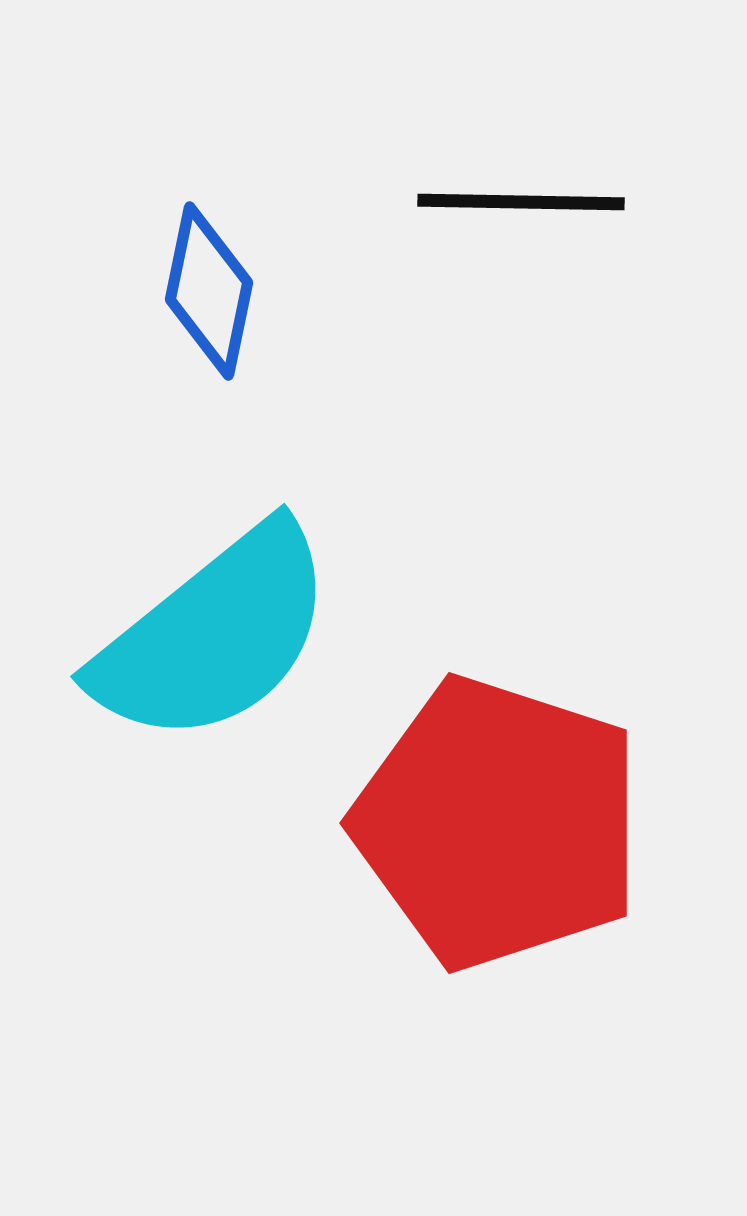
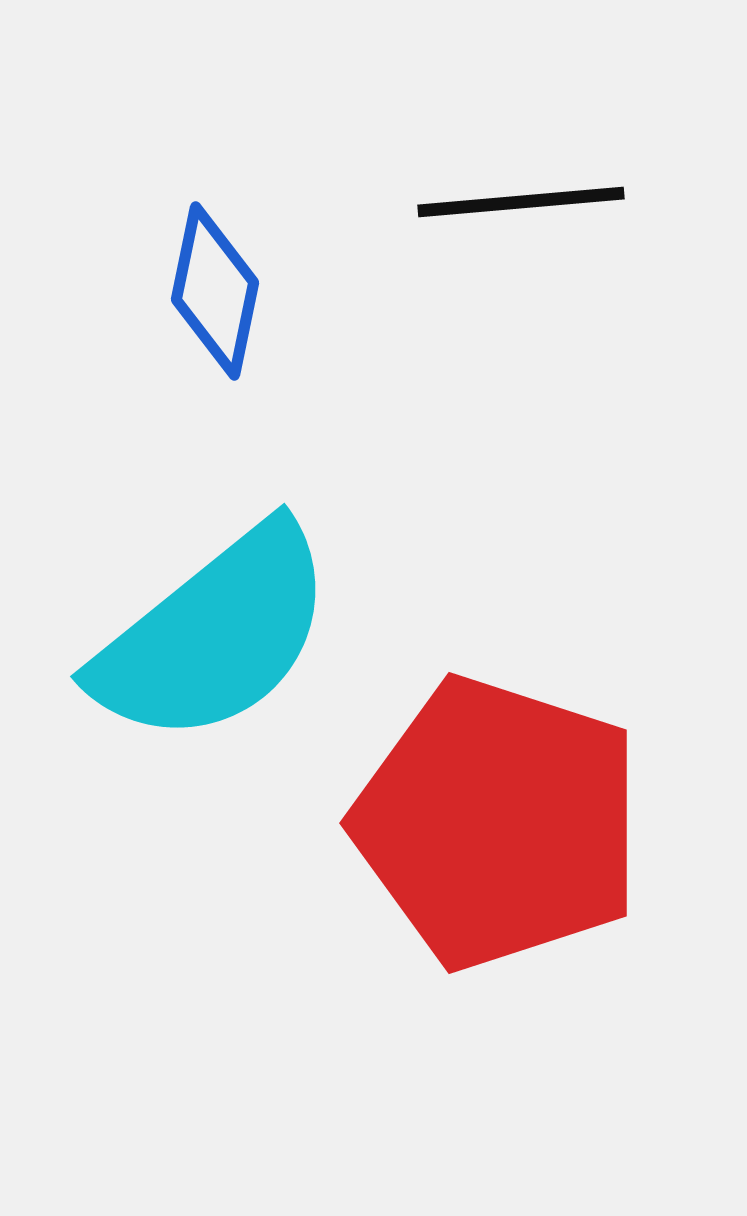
black line: rotated 6 degrees counterclockwise
blue diamond: moved 6 px right
